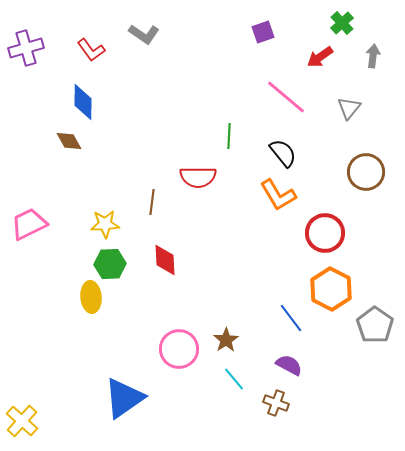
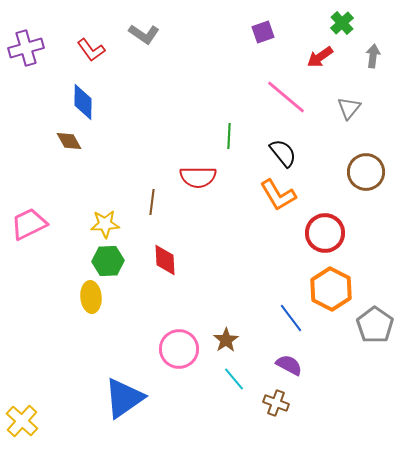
green hexagon: moved 2 px left, 3 px up
